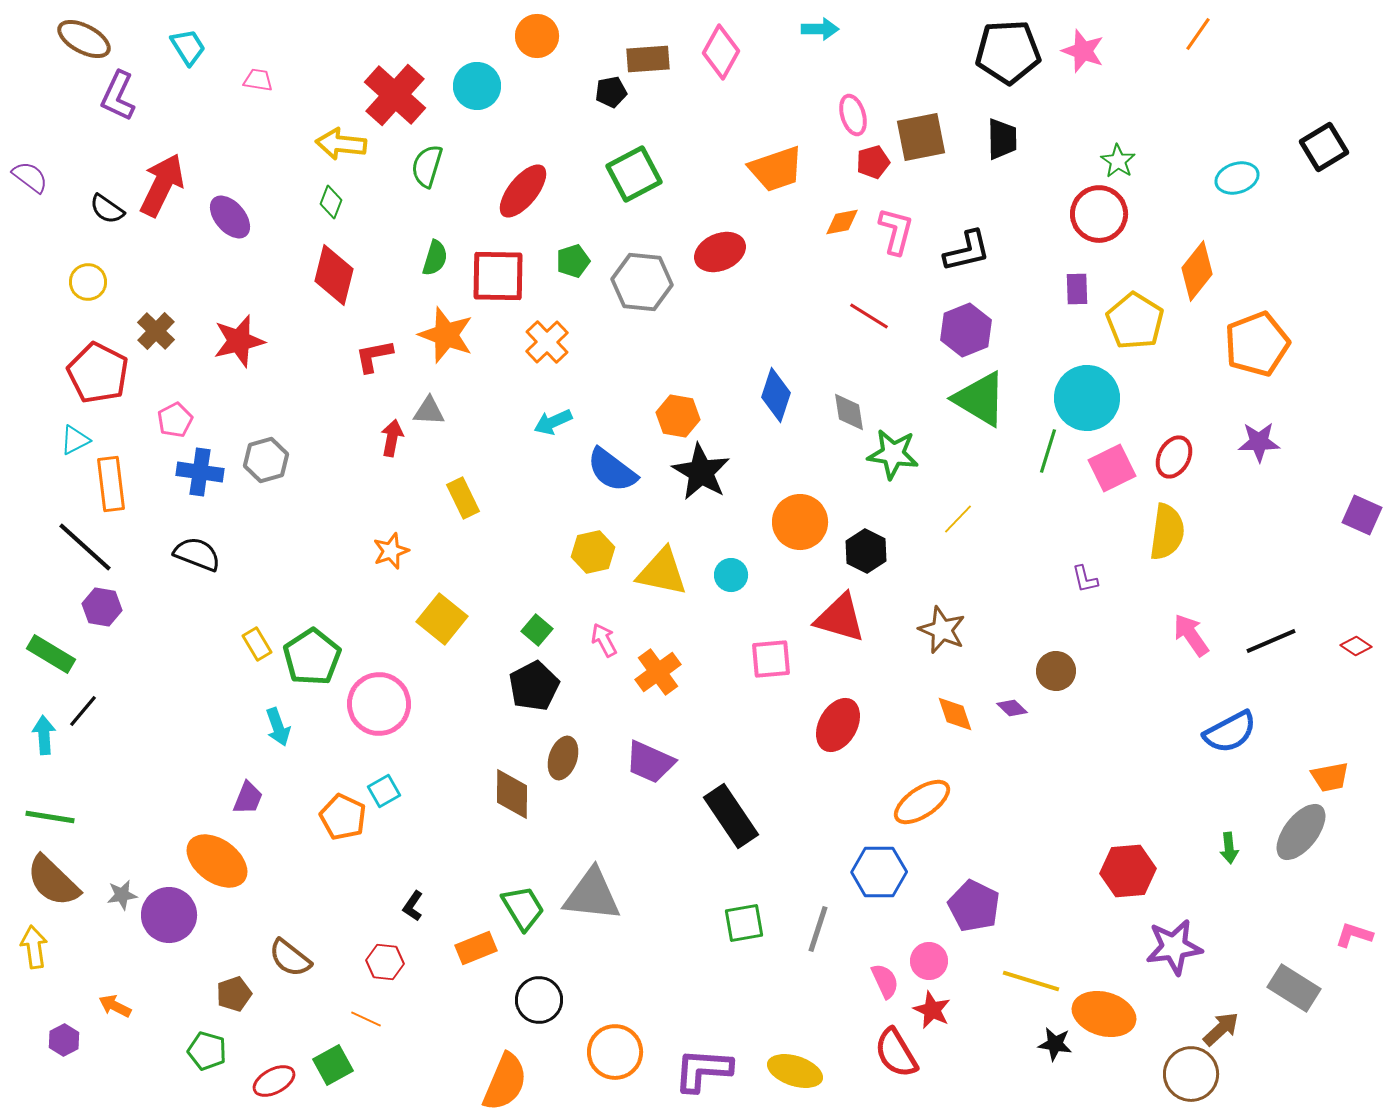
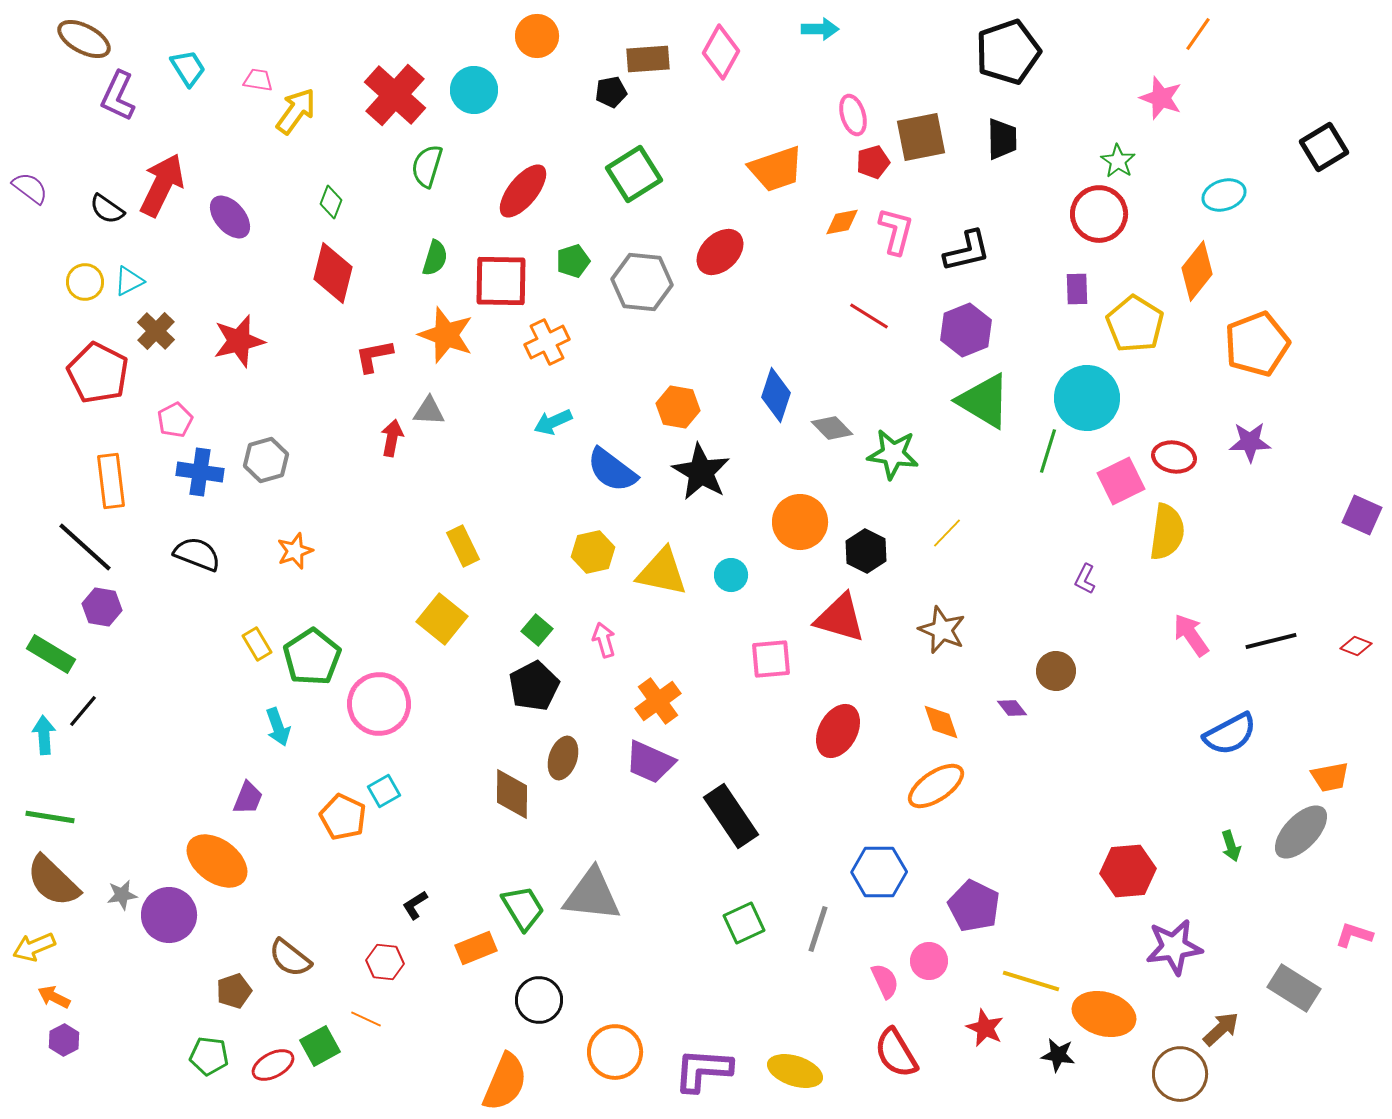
cyan trapezoid at (188, 47): moved 21 px down
pink star at (1083, 51): moved 78 px right, 47 px down
black pentagon at (1008, 52): rotated 16 degrees counterclockwise
cyan circle at (477, 86): moved 3 px left, 4 px down
yellow arrow at (341, 144): moved 45 px left, 33 px up; rotated 120 degrees clockwise
green square at (634, 174): rotated 4 degrees counterclockwise
purple semicircle at (30, 177): moved 11 px down
cyan ellipse at (1237, 178): moved 13 px left, 17 px down
red ellipse at (720, 252): rotated 21 degrees counterclockwise
red diamond at (334, 275): moved 1 px left, 2 px up
red square at (498, 276): moved 3 px right, 5 px down
yellow circle at (88, 282): moved 3 px left
yellow pentagon at (1135, 321): moved 3 px down
orange cross at (547, 342): rotated 18 degrees clockwise
green triangle at (980, 399): moved 4 px right, 2 px down
gray diamond at (849, 412): moved 17 px left, 16 px down; rotated 36 degrees counterclockwise
orange hexagon at (678, 416): moved 9 px up
cyan triangle at (75, 440): moved 54 px right, 159 px up
purple star at (1259, 442): moved 9 px left
red ellipse at (1174, 457): rotated 72 degrees clockwise
pink square at (1112, 468): moved 9 px right, 13 px down
orange rectangle at (111, 484): moved 3 px up
yellow rectangle at (463, 498): moved 48 px down
yellow line at (958, 519): moved 11 px left, 14 px down
orange star at (391, 551): moved 96 px left
purple L-shape at (1085, 579): rotated 40 degrees clockwise
pink arrow at (604, 640): rotated 12 degrees clockwise
black line at (1271, 641): rotated 9 degrees clockwise
red diamond at (1356, 646): rotated 12 degrees counterclockwise
orange cross at (658, 672): moved 29 px down
purple diamond at (1012, 708): rotated 8 degrees clockwise
orange diamond at (955, 714): moved 14 px left, 8 px down
red ellipse at (838, 725): moved 6 px down
blue semicircle at (1230, 732): moved 2 px down
orange ellipse at (922, 802): moved 14 px right, 16 px up
gray ellipse at (1301, 832): rotated 6 degrees clockwise
green arrow at (1229, 848): moved 2 px right, 2 px up; rotated 12 degrees counterclockwise
black L-shape at (413, 906): moved 2 px right, 1 px up; rotated 24 degrees clockwise
green square at (744, 923): rotated 15 degrees counterclockwise
yellow arrow at (34, 947): rotated 105 degrees counterclockwise
brown pentagon at (234, 994): moved 3 px up
orange arrow at (115, 1006): moved 61 px left, 9 px up
red star at (932, 1010): moved 53 px right, 18 px down
black star at (1055, 1044): moved 3 px right, 11 px down
green pentagon at (207, 1051): moved 2 px right, 5 px down; rotated 9 degrees counterclockwise
green square at (333, 1065): moved 13 px left, 19 px up
brown circle at (1191, 1074): moved 11 px left
red ellipse at (274, 1081): moved 1 px left, 16 px up
